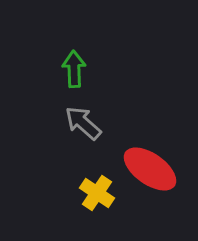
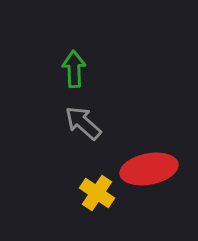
red ellipse: moved 1 px left; rotated 46 degrees counterclockwise
